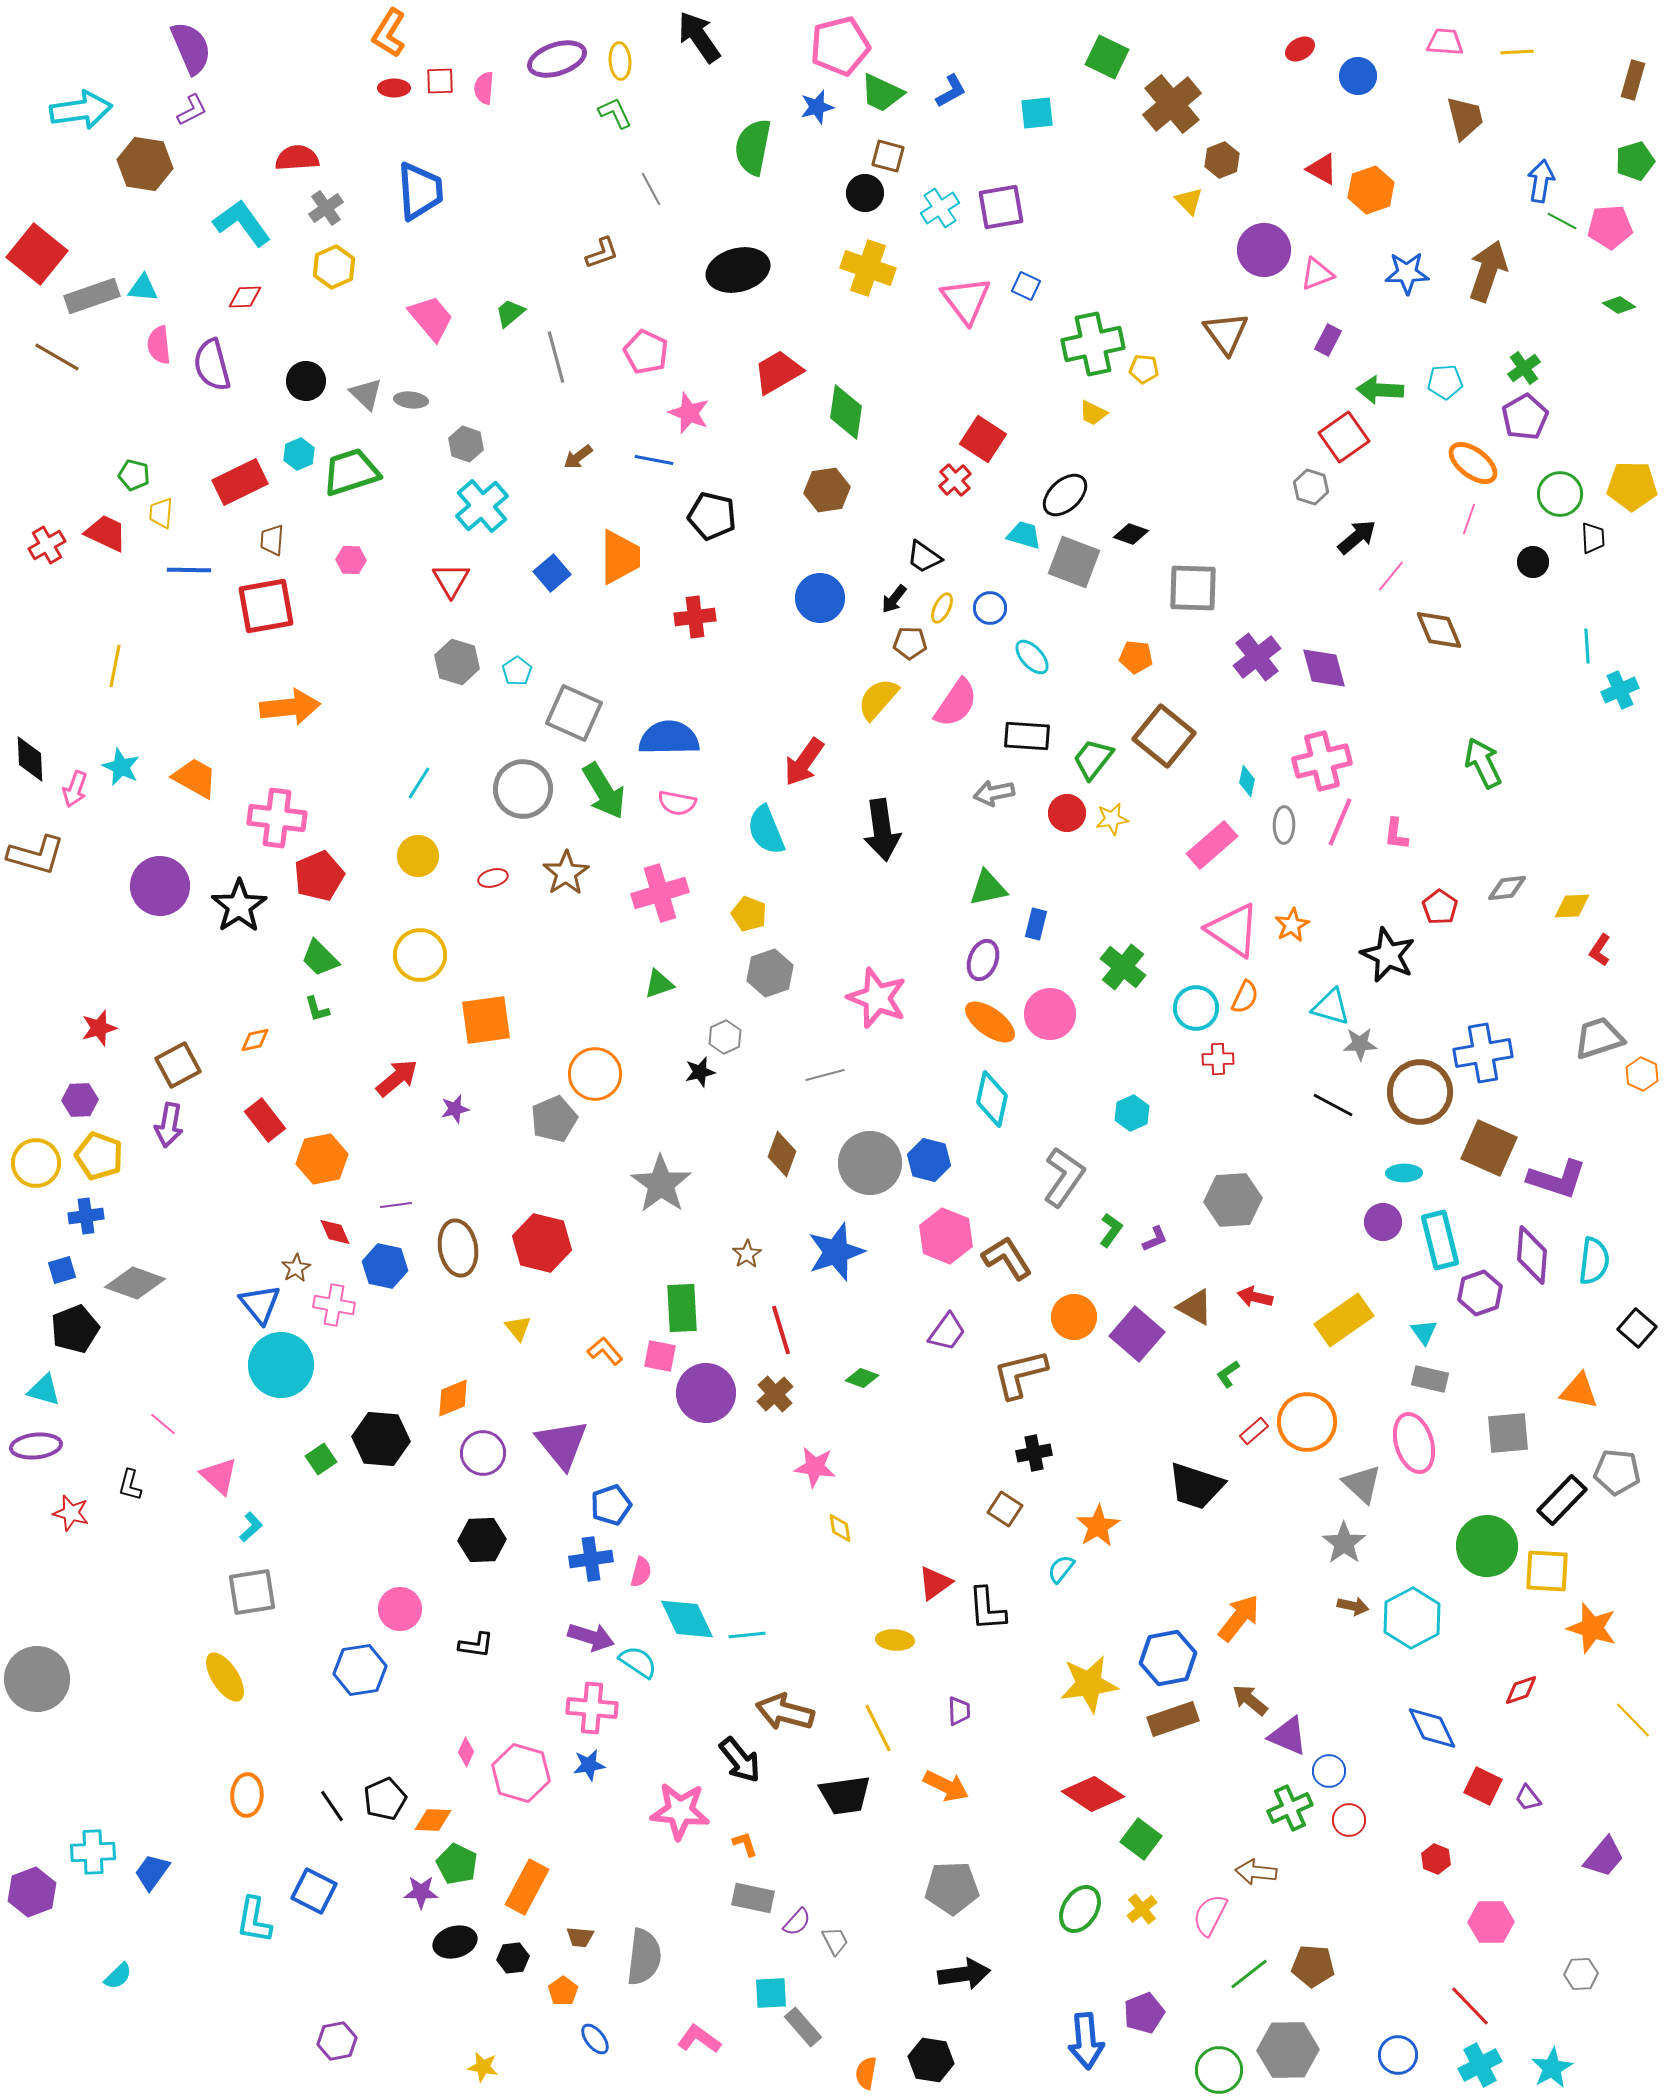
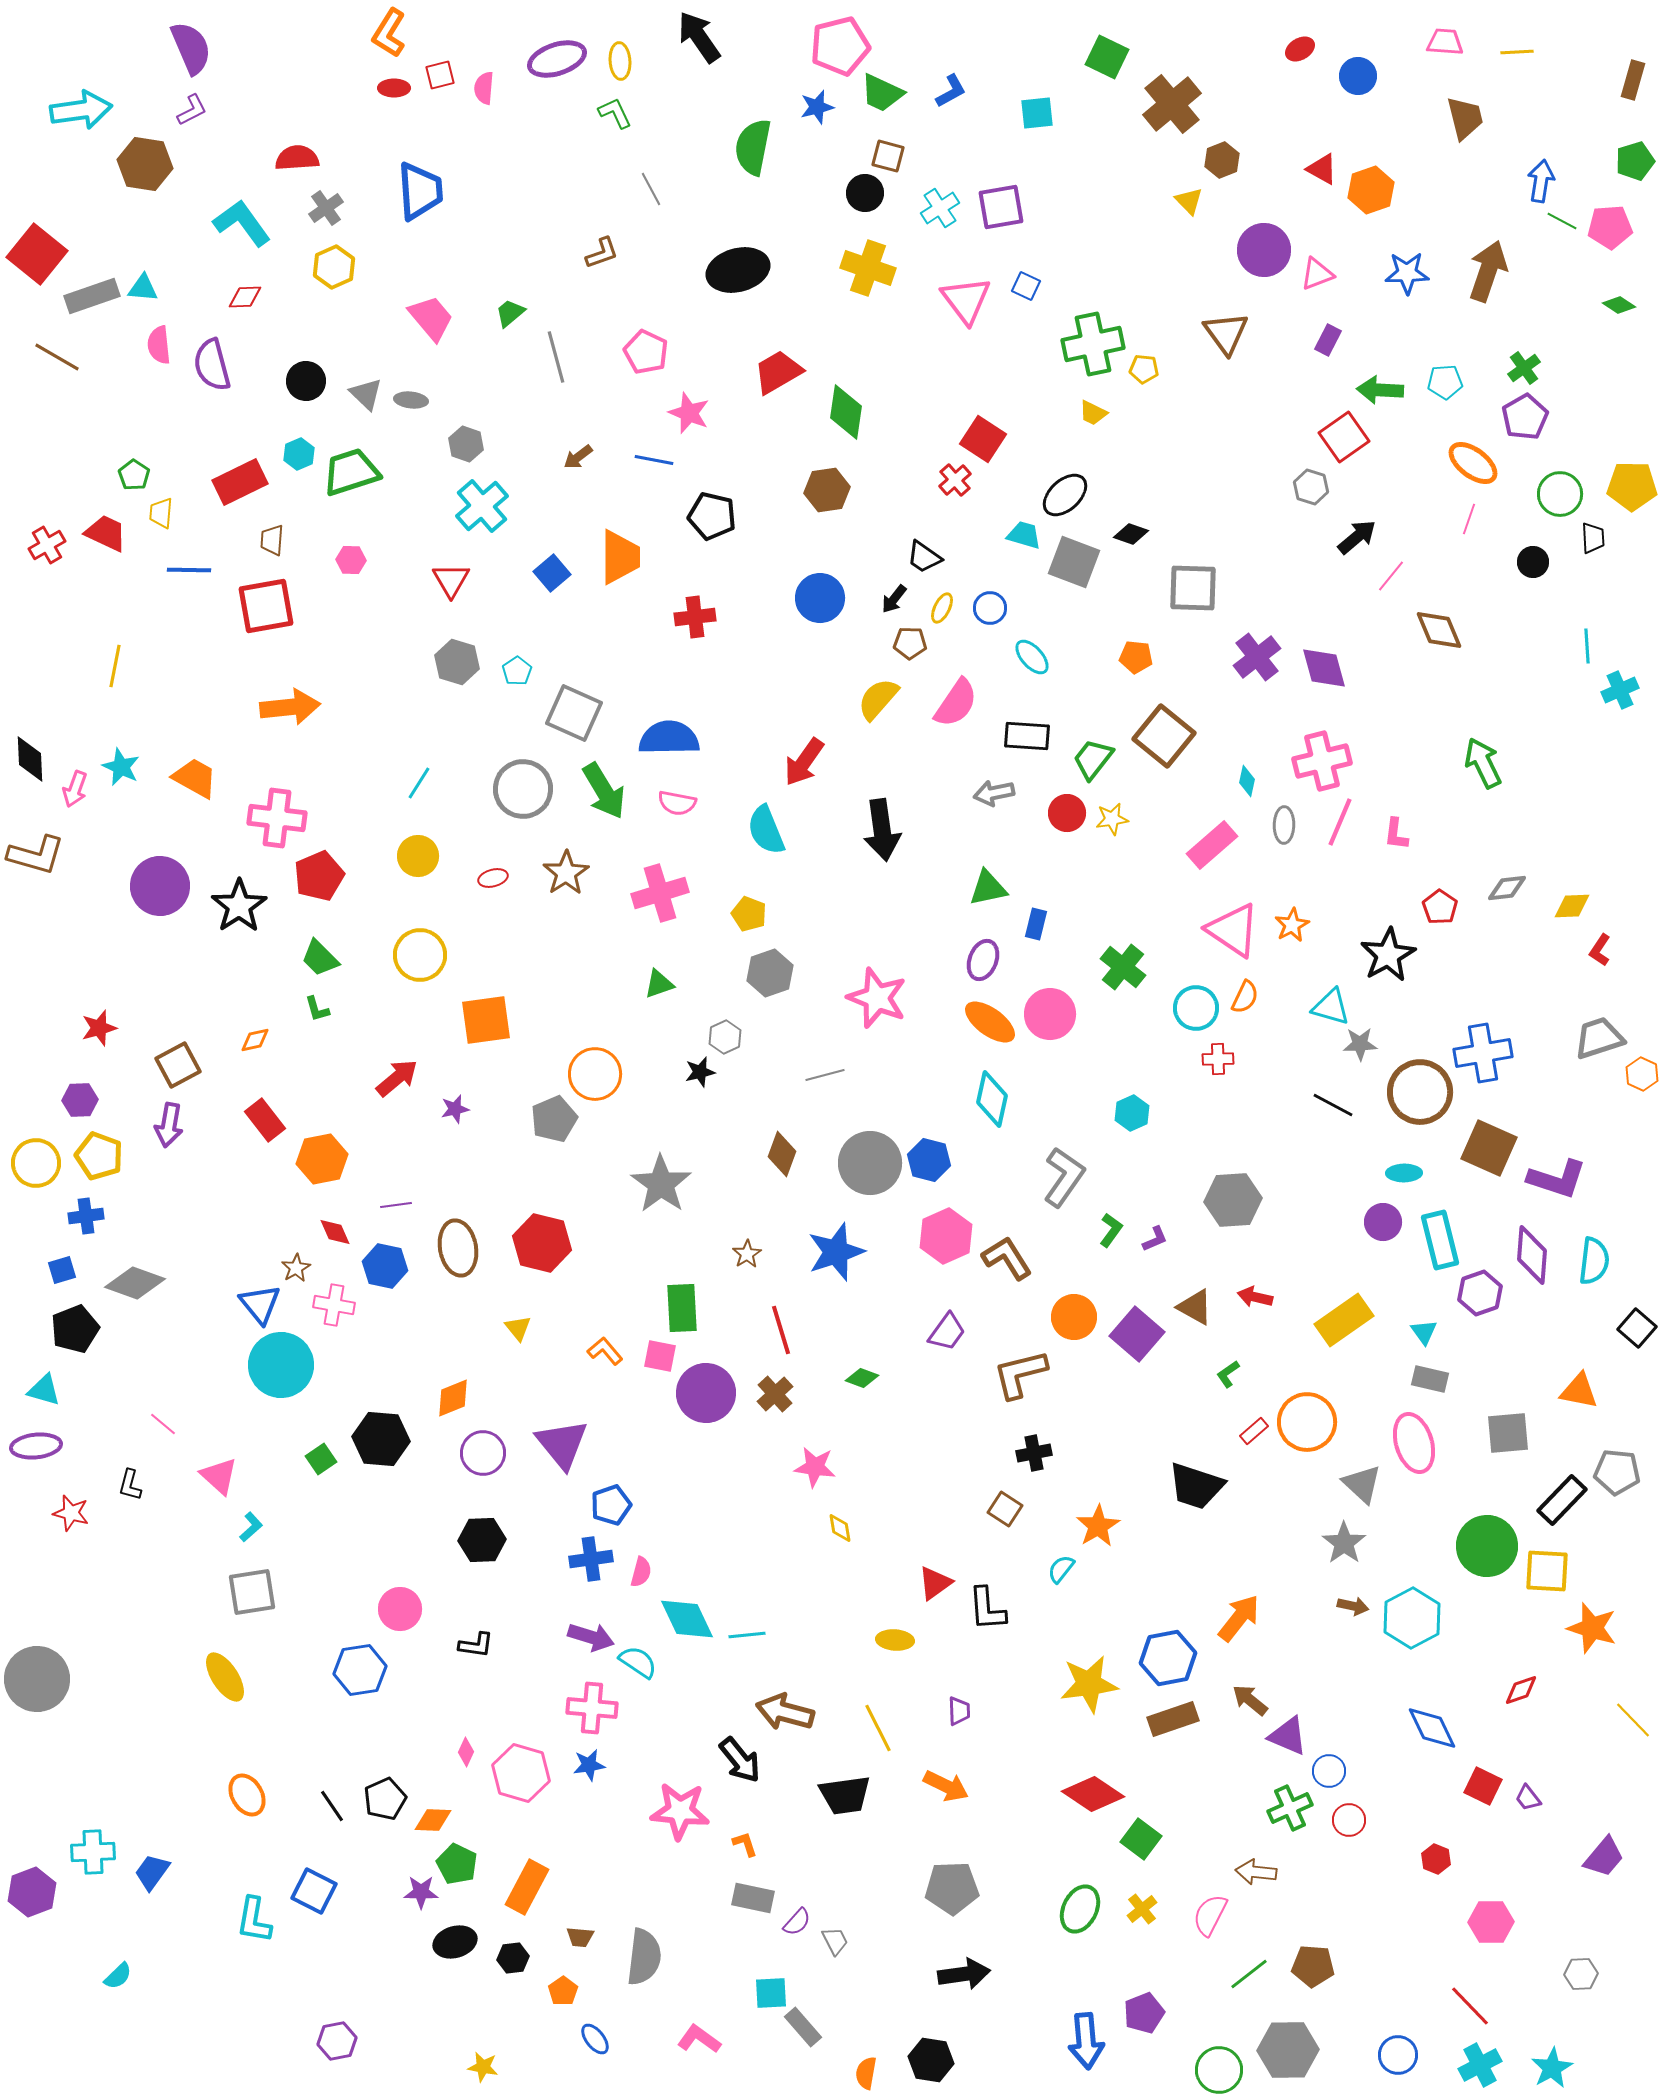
red square at (440, 81): moved 6 px up; rotated 12 degrees counterclockwise
green pentagon at (134, 475): rotated 20 degrees clockwise
black star at (1388, 955): rotated 18 degrees clockwise
pink hexagon at (946, 1236): rotated 14 degrees clockwise
orange ellipse at (247, 1795): rotated 33 degrees counterclockwise
green ellipse at (1080, 1909): rotated 6 degrees counterclockwise
